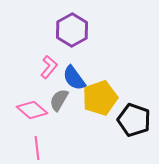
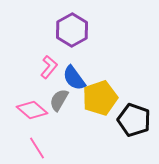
pink line: rotated 25 degrees counterclockwise
